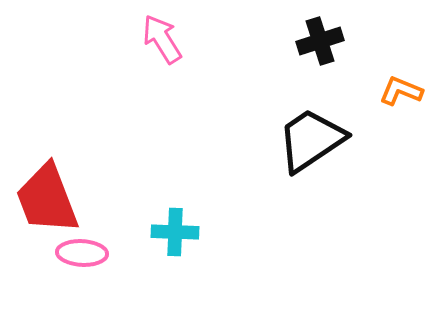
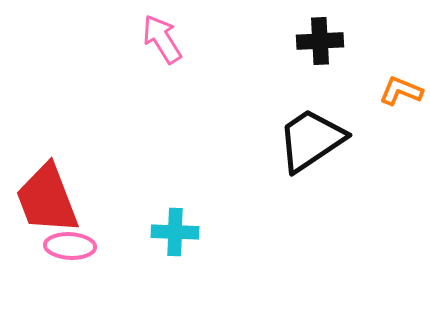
black cross: rotated 15 degrees clockwise
pink ellipse: moved 12 px left, 7 px up
